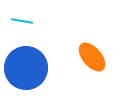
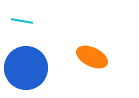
orange ellipse: rotated 24 degrees counterclockwise
